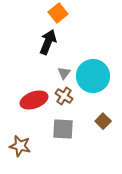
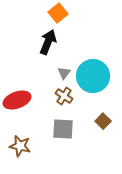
red ellipse: moved 17 px left
